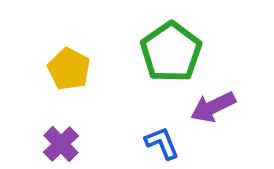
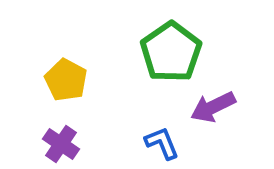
yellow pentagon: moved 3 px left, 11 px down
purple cross: rotated 12 degrees counterclockwise
